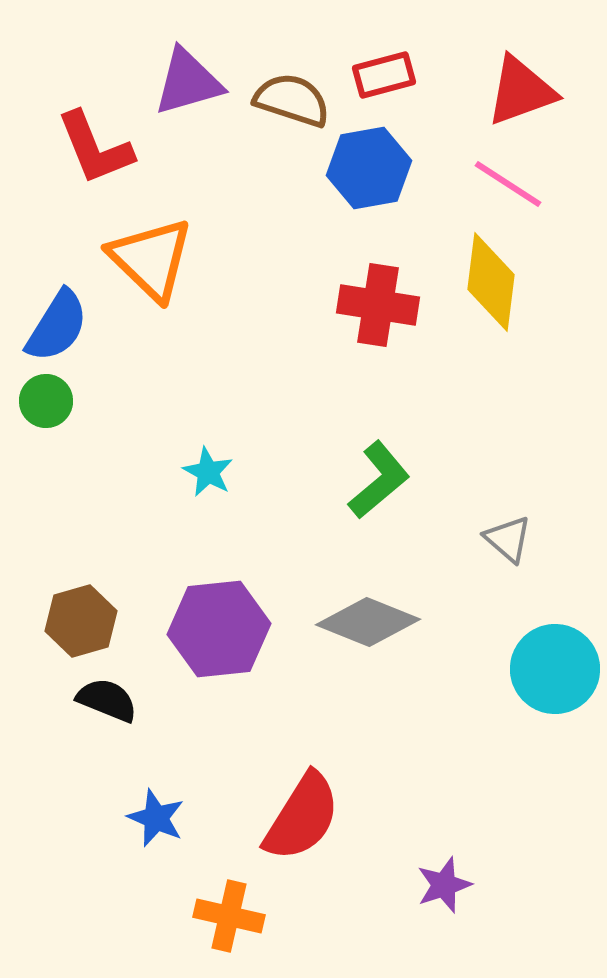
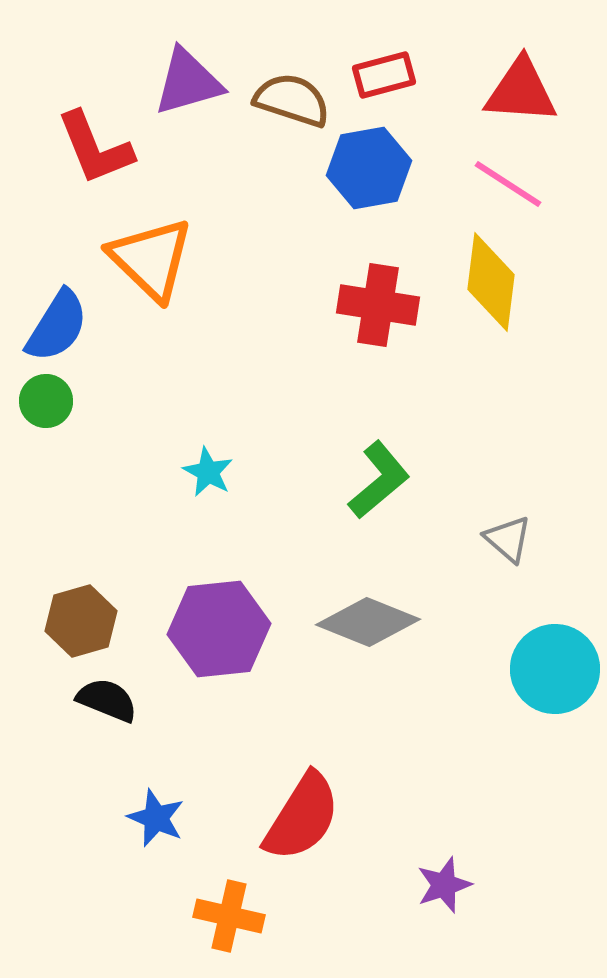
red triangle: rotated 24 degrees clockwise
